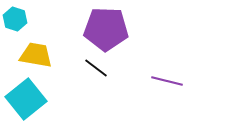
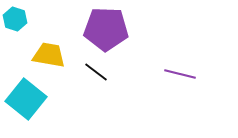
yellow trapezoid: moved 13 px right
black line: moved 4 px down
purple line: moved 13 px right, 7 px up
cyan square: rotated 12 degrees counterclockwise
